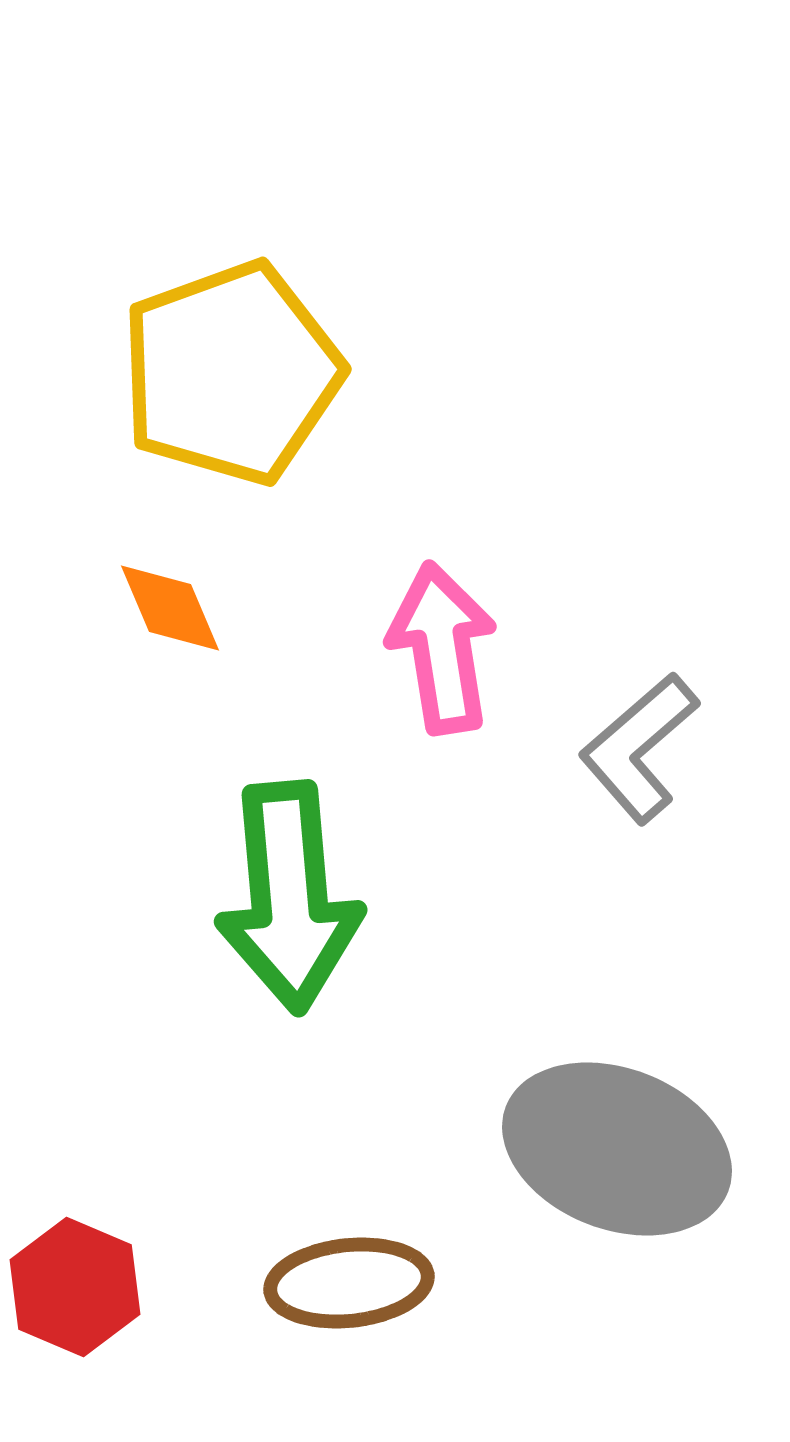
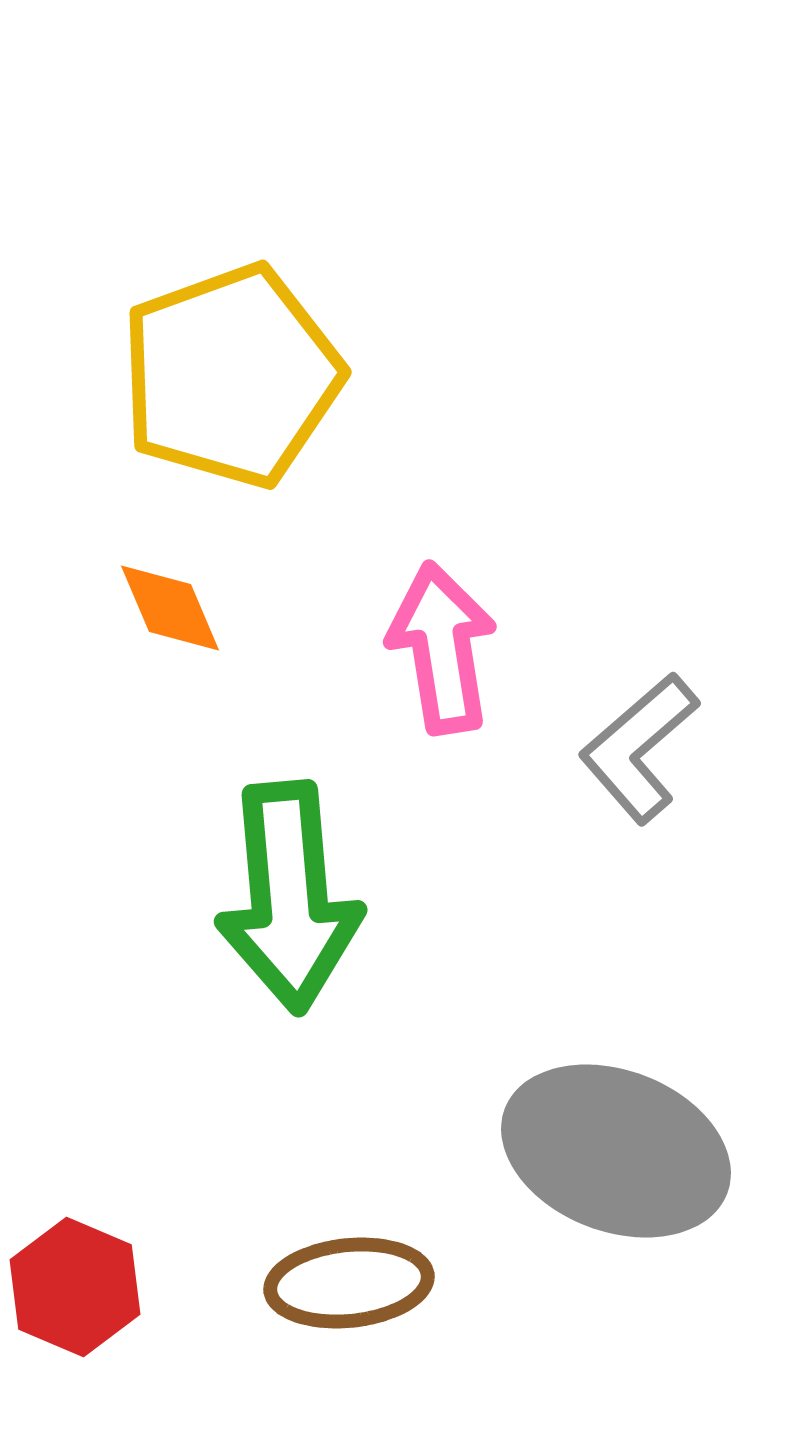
yellow pentagon: moved 3 px down
gray ellipse: moved 1 px left, 2 px down
